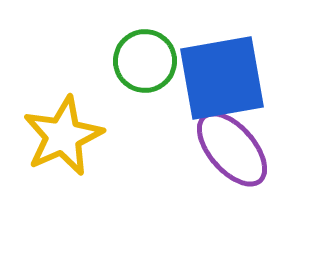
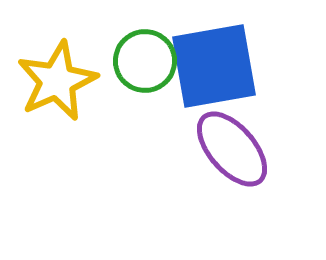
blue square: moved 8 px left, 12 px up
yellow star: moved 6 px left, 55 px up
